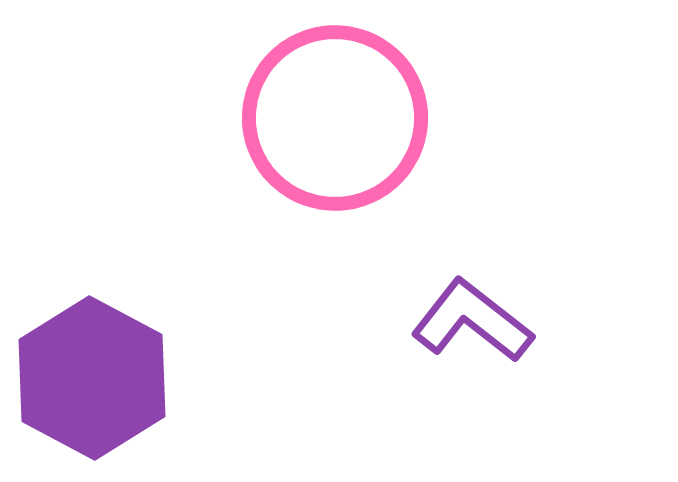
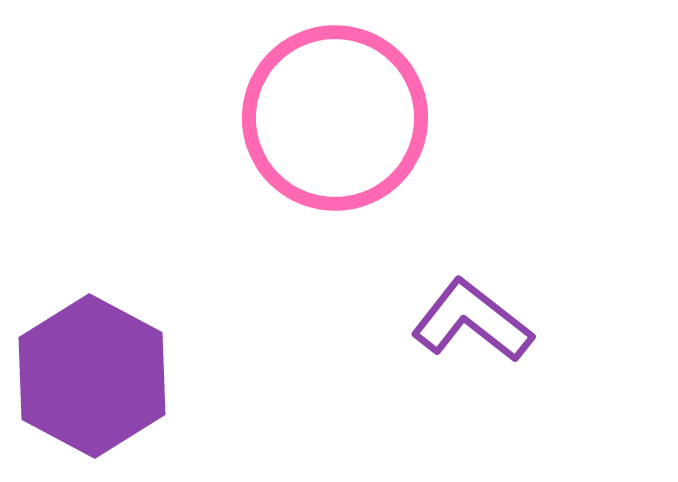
purple hexagon: moved 2 px up
